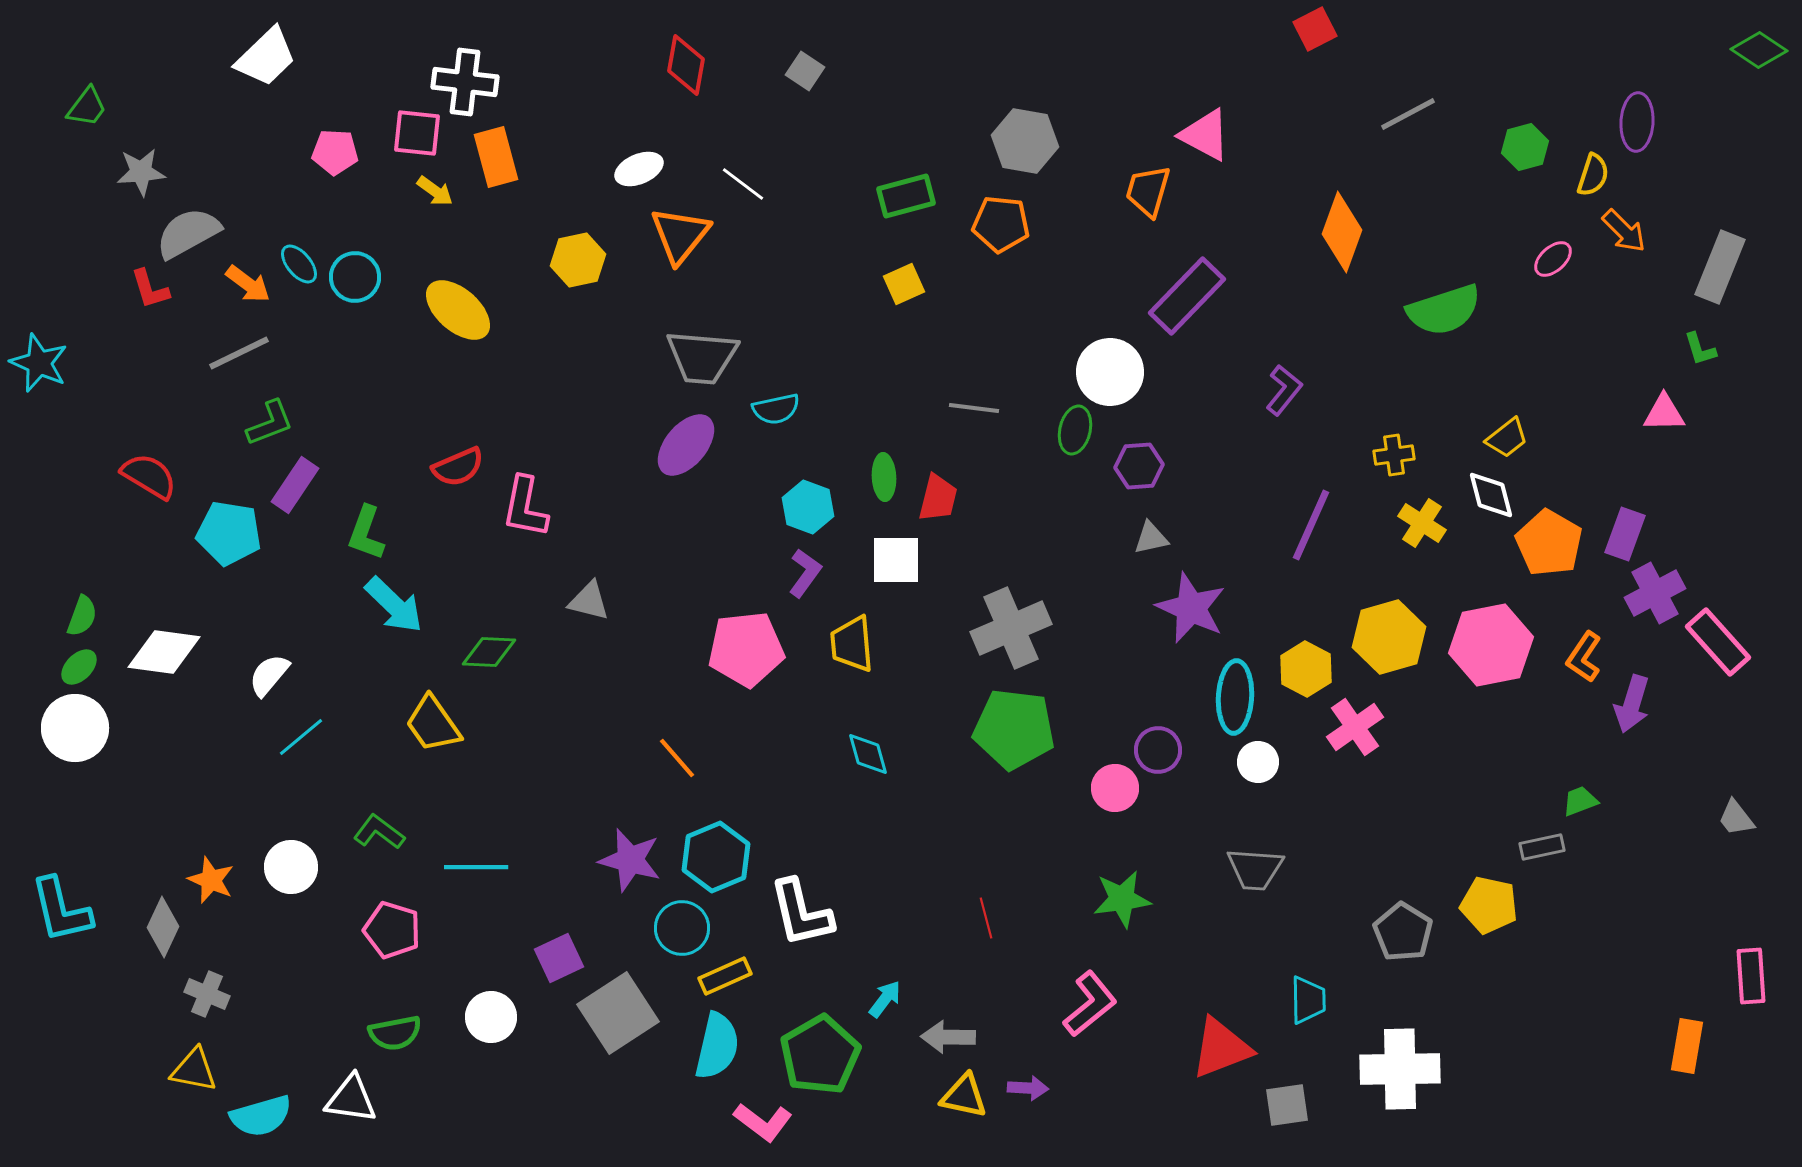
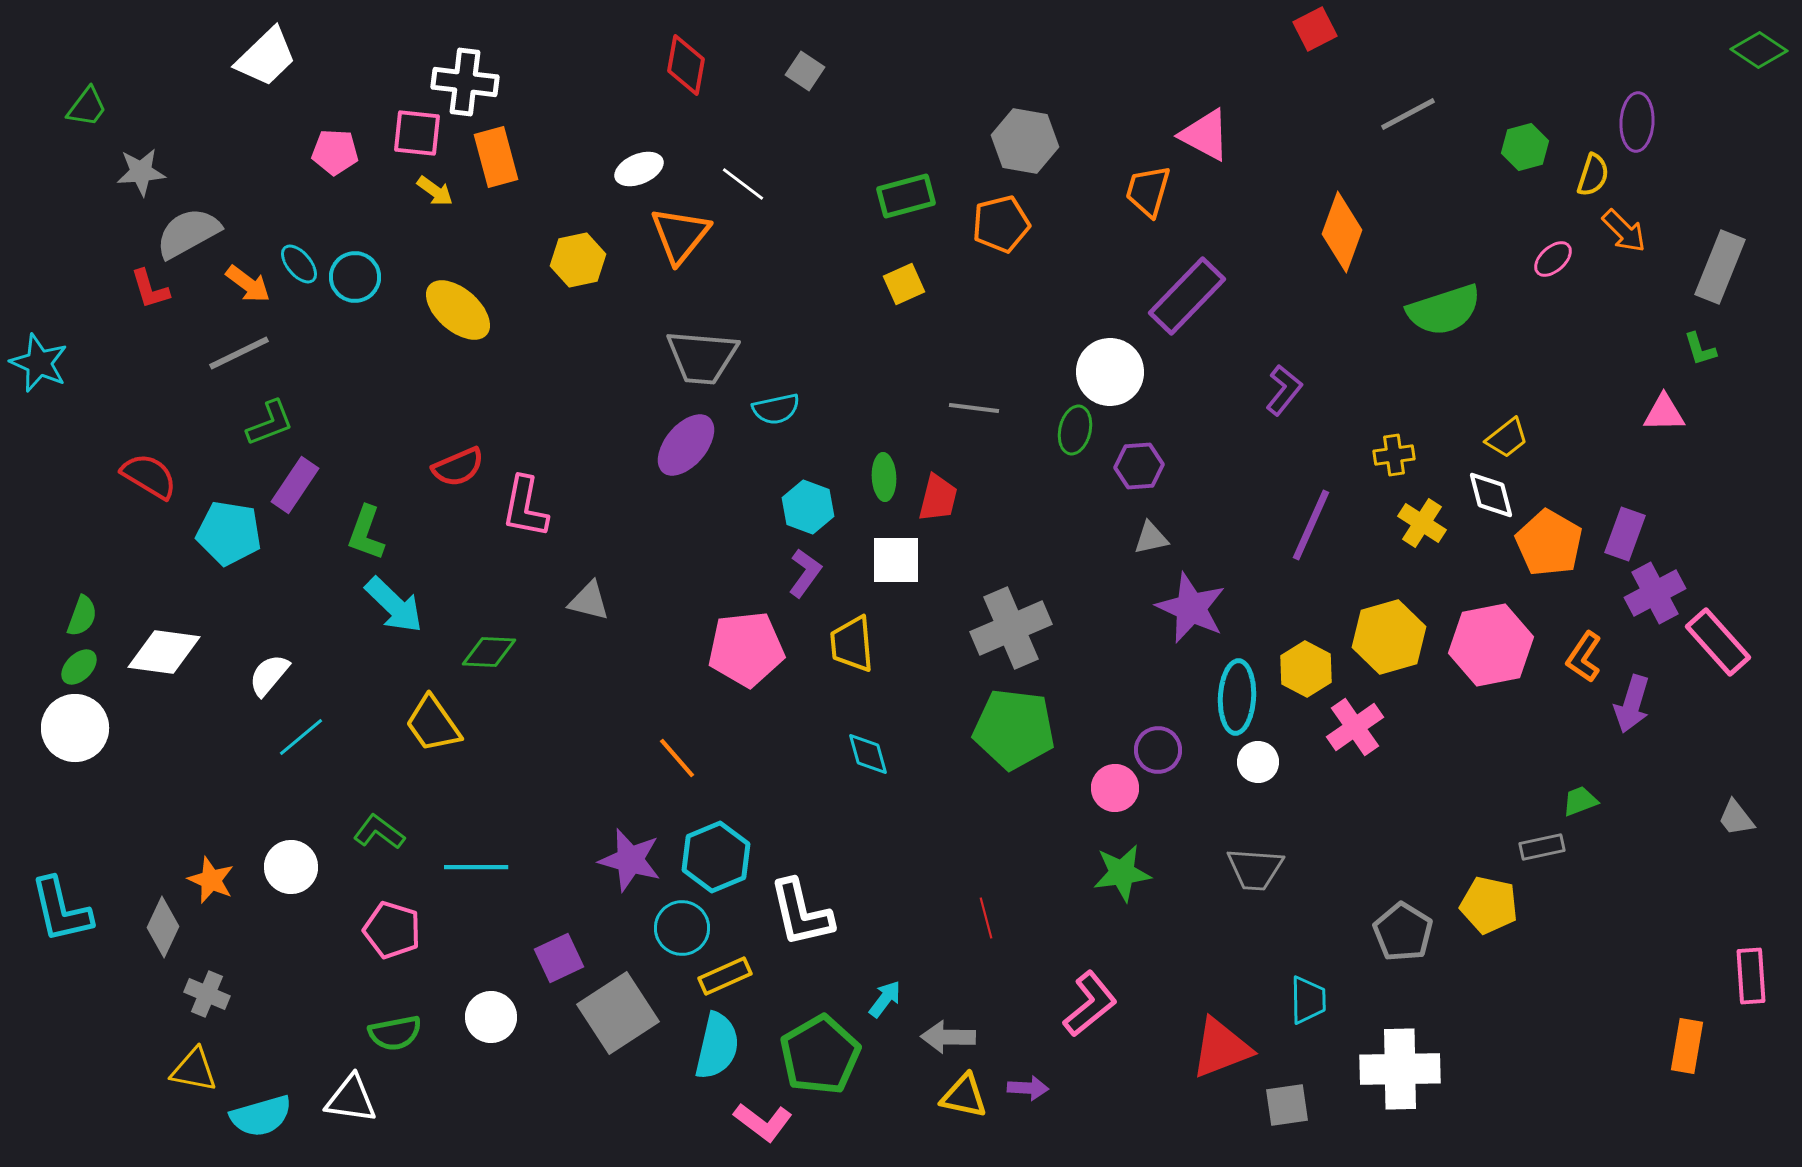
orange pentagon at (1001, 224): rotated 20 degrees counterclockwise
cyan ellipse at (1235, 697): moved 2 px right
green star at (1122, 899): moved 26 px up
